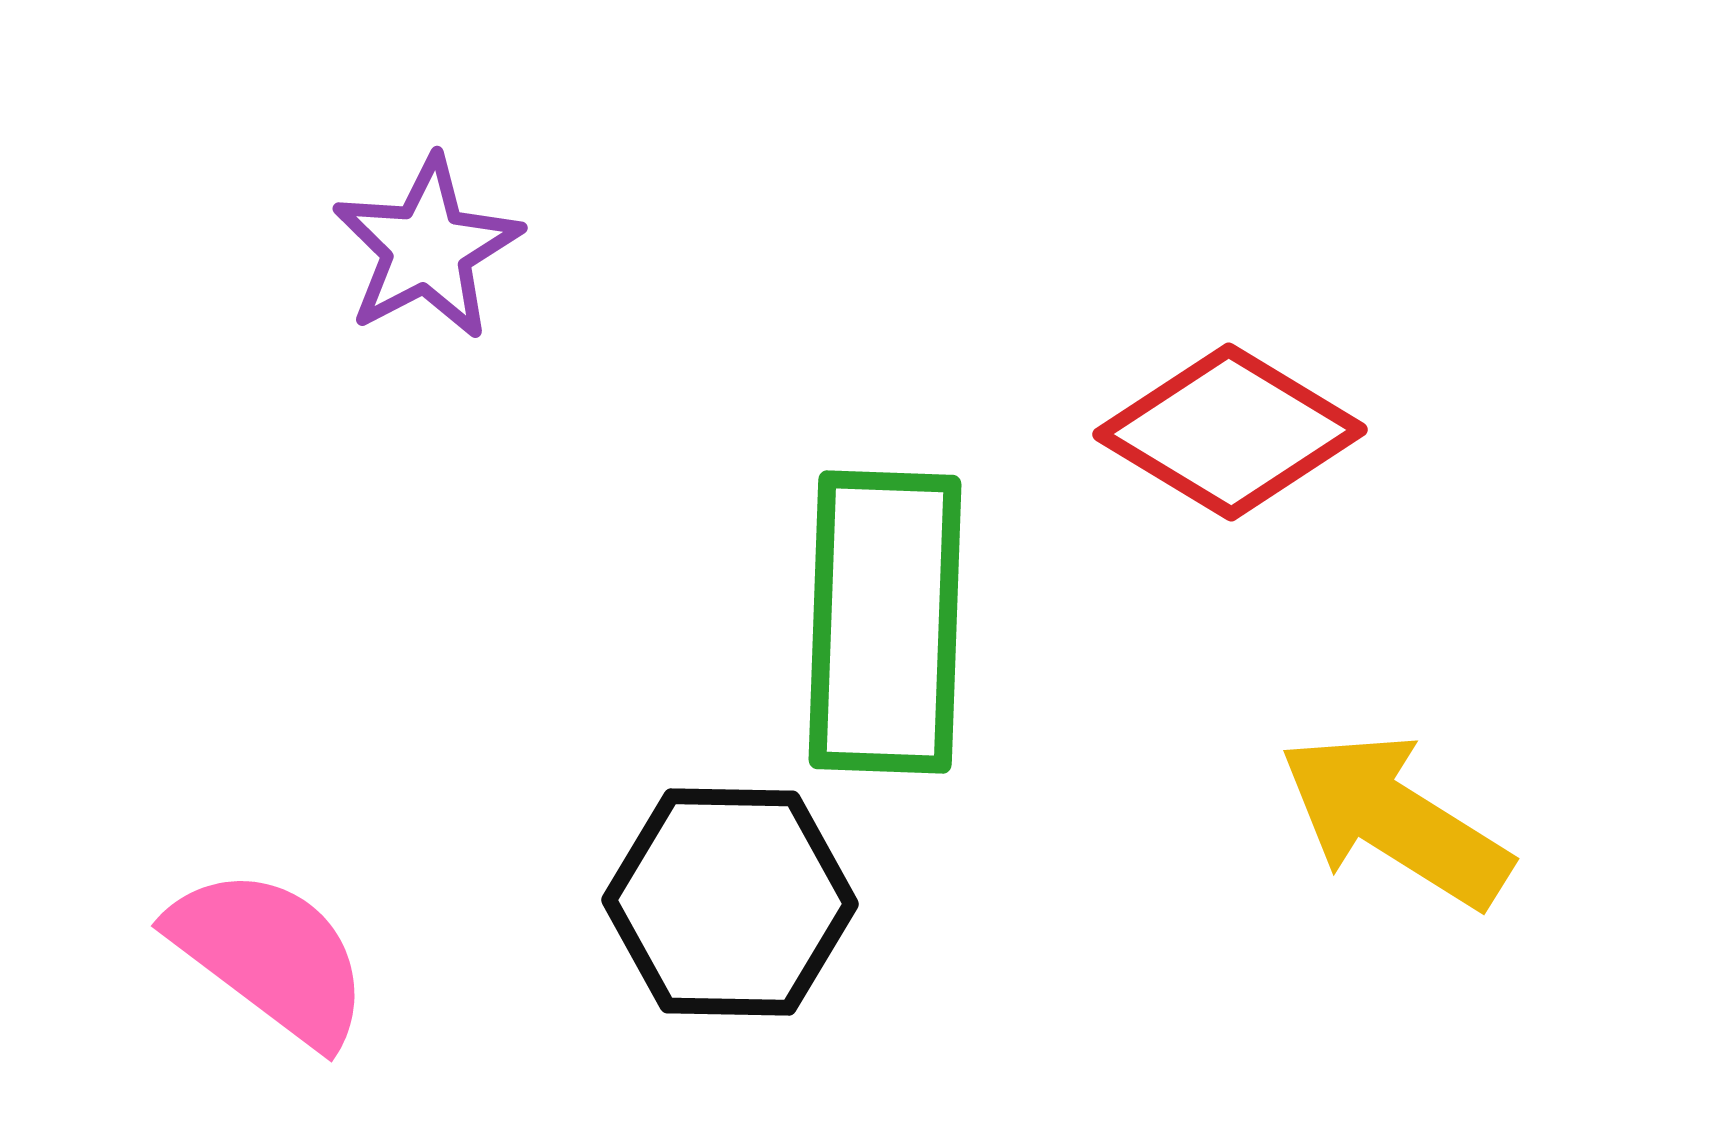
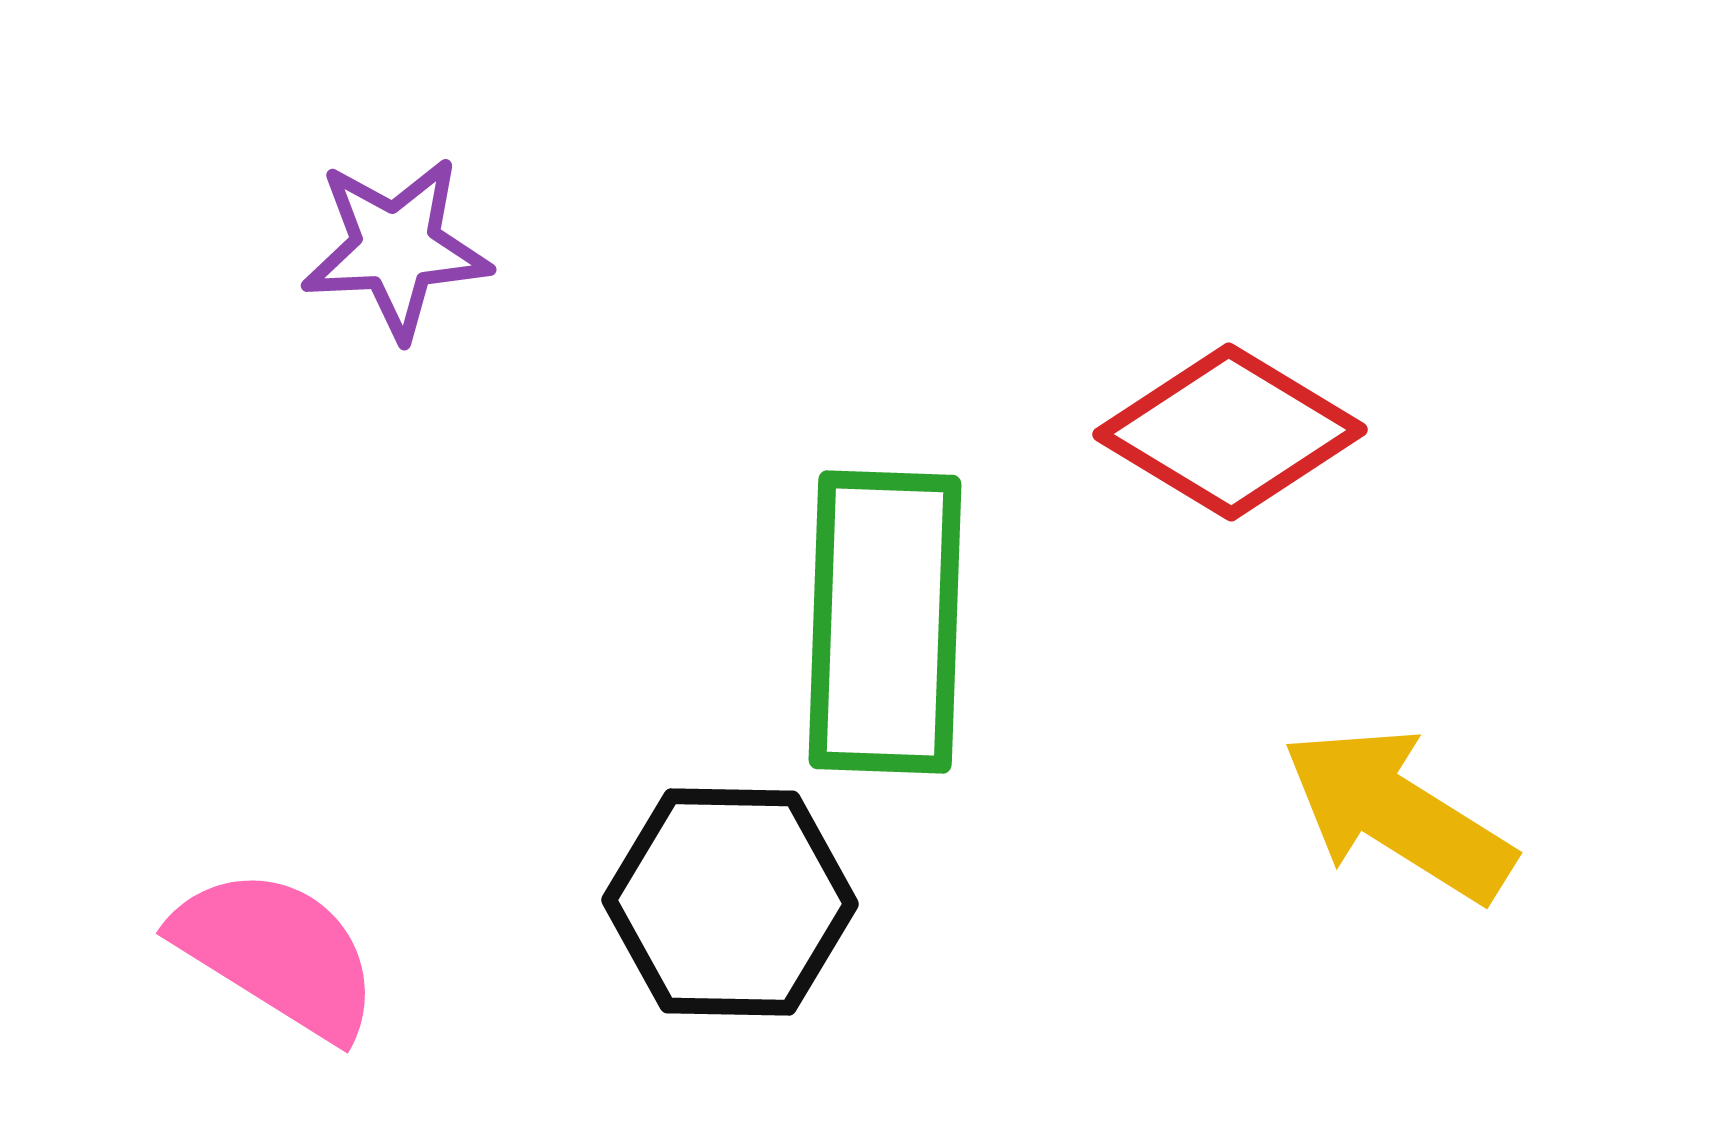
purple star: moved 31 px left; rotated 25 degrees clockwise
yellow arrow: moved 3 px right, 6 px up
pink semicircle: moved 7 px right, 3 px up; rotated 5 degrees counterclockwise
